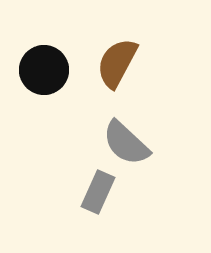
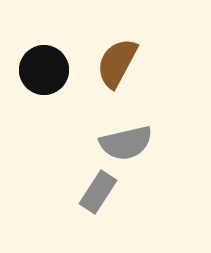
gray semicircle: rotated 56 degrees counterclockwise
gray rectangle: rotated 9 degrees clockwise
